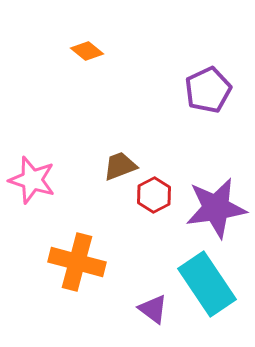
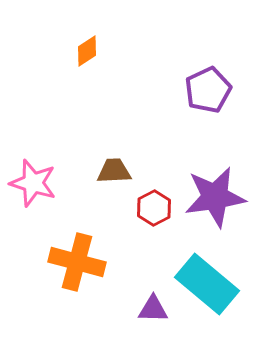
orange diamond: rotated 72 degrees counterclockwise
brown trapezoid: moved 6 px left, 5 px down; rotated 18 degrees clockwise
pink star: moved 1 px right, 3 px down
red hexagon: moved 13 px down
purple star: moved 1 px left, 11 px up
cyan rectangle: rotated 16 degrees counterclockwise
purple triangle: rotated 36 degrees counterclockwise
